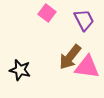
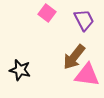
brown arrow: moved 4 px right
pink triangle: moved 8 px down
